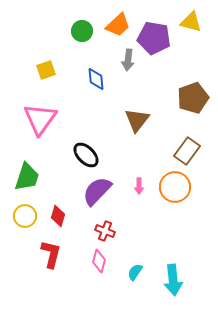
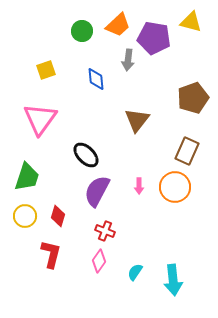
brown rectangle: rotated 12 degrees counterclockwise
purple semicircle: rotated 16 degrees counterclockwise
pink diamond: rotated 20 degrees clockwise
